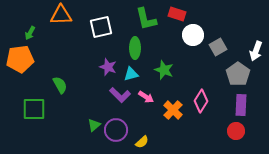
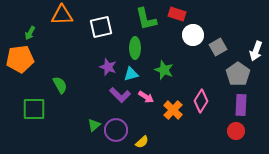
orange triangle: moved 1 px right
